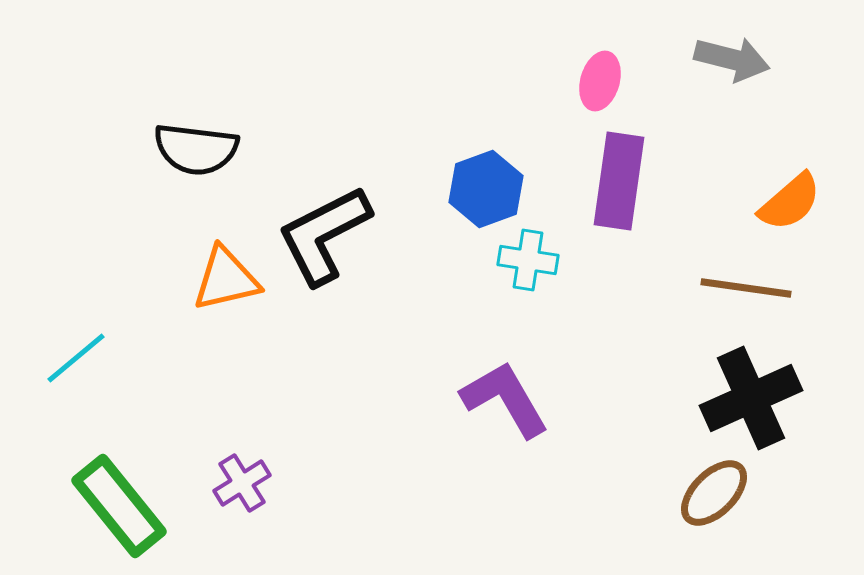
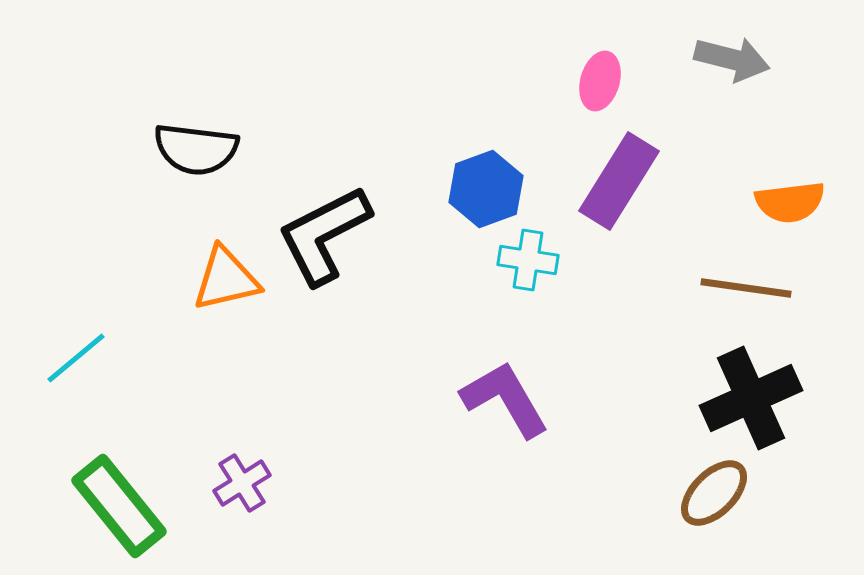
purple rectangle: rotated 24 degrees clockwise
orange semicircle: rotated 34 degrees clockwise
